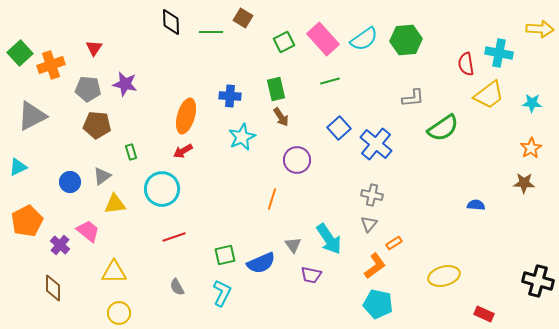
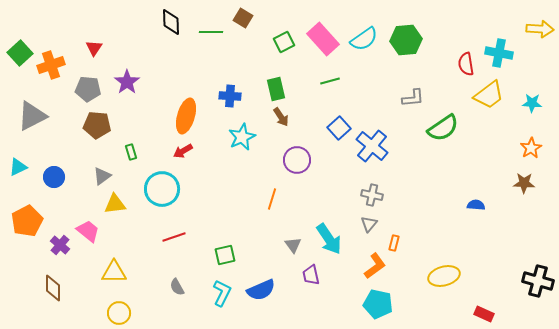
purple star at (125, 84): moved 2 px right, 2 px up; rotated 25 degrees clockwise
blue cross at (376, 144): moved 4 px left, 2 px down
blue circle at (70, 182): moved 16 px left, 5 px up
orange rectangle at (394, 243): rotated 42 degrees counterclockwise
blue semicircle at (261, 263): moved 27 px down
purple trapezoid at (311, 275): rotated 65 degrees clockwise
